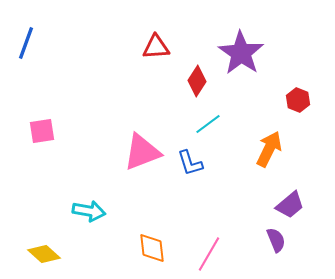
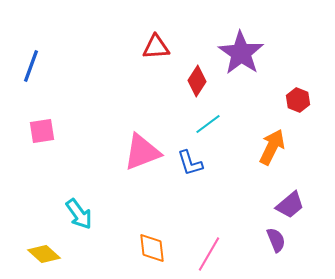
blue line: moved 5 px right, 23 px down
orange arrow: moved 3 px right, 2 px up
cyan arrow: moved 10 px left, 3 px down; rotated 44 degrees clockwise
